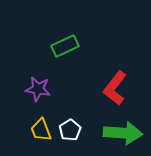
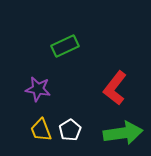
green arrow: rotated 12 degrees counterclockwise
